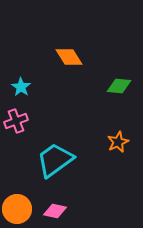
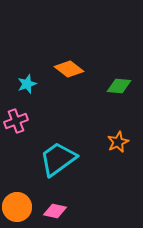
orange diamond: moved 12 px down; rotated 20 degrees counterclockwise
cyan star: moved 6 px right, 3 px up; rotated 18 degrees clockwise
cyan trapezoid: moved 3 px right, 1 px up
orange circle: moved 2 px up
